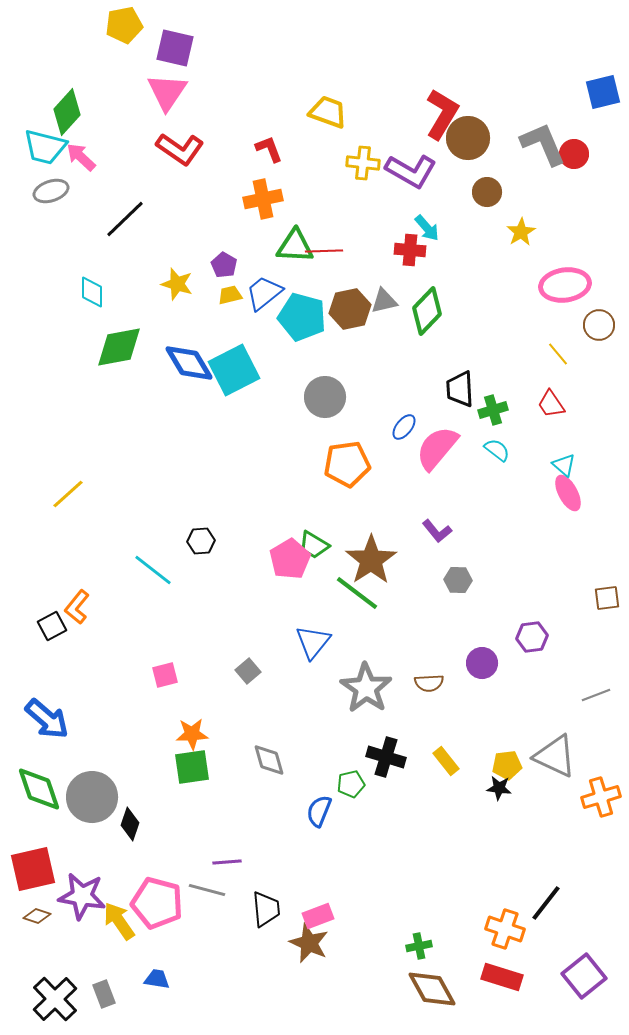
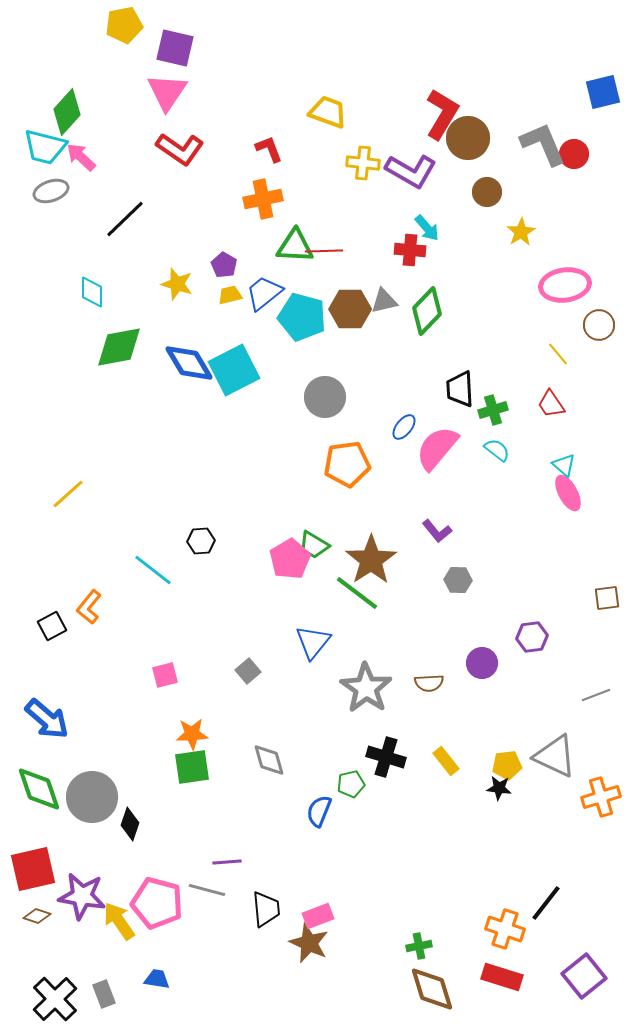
brown hexagon at (350, 309): rotated 12 degrees clockwise
orange L-shape at (77, 607): moved 12 px right
brown diamond at (432, 989): rotated 12 degrees clockwise
